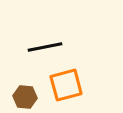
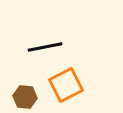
orange square: rotated 12 degrees counterclockwise
